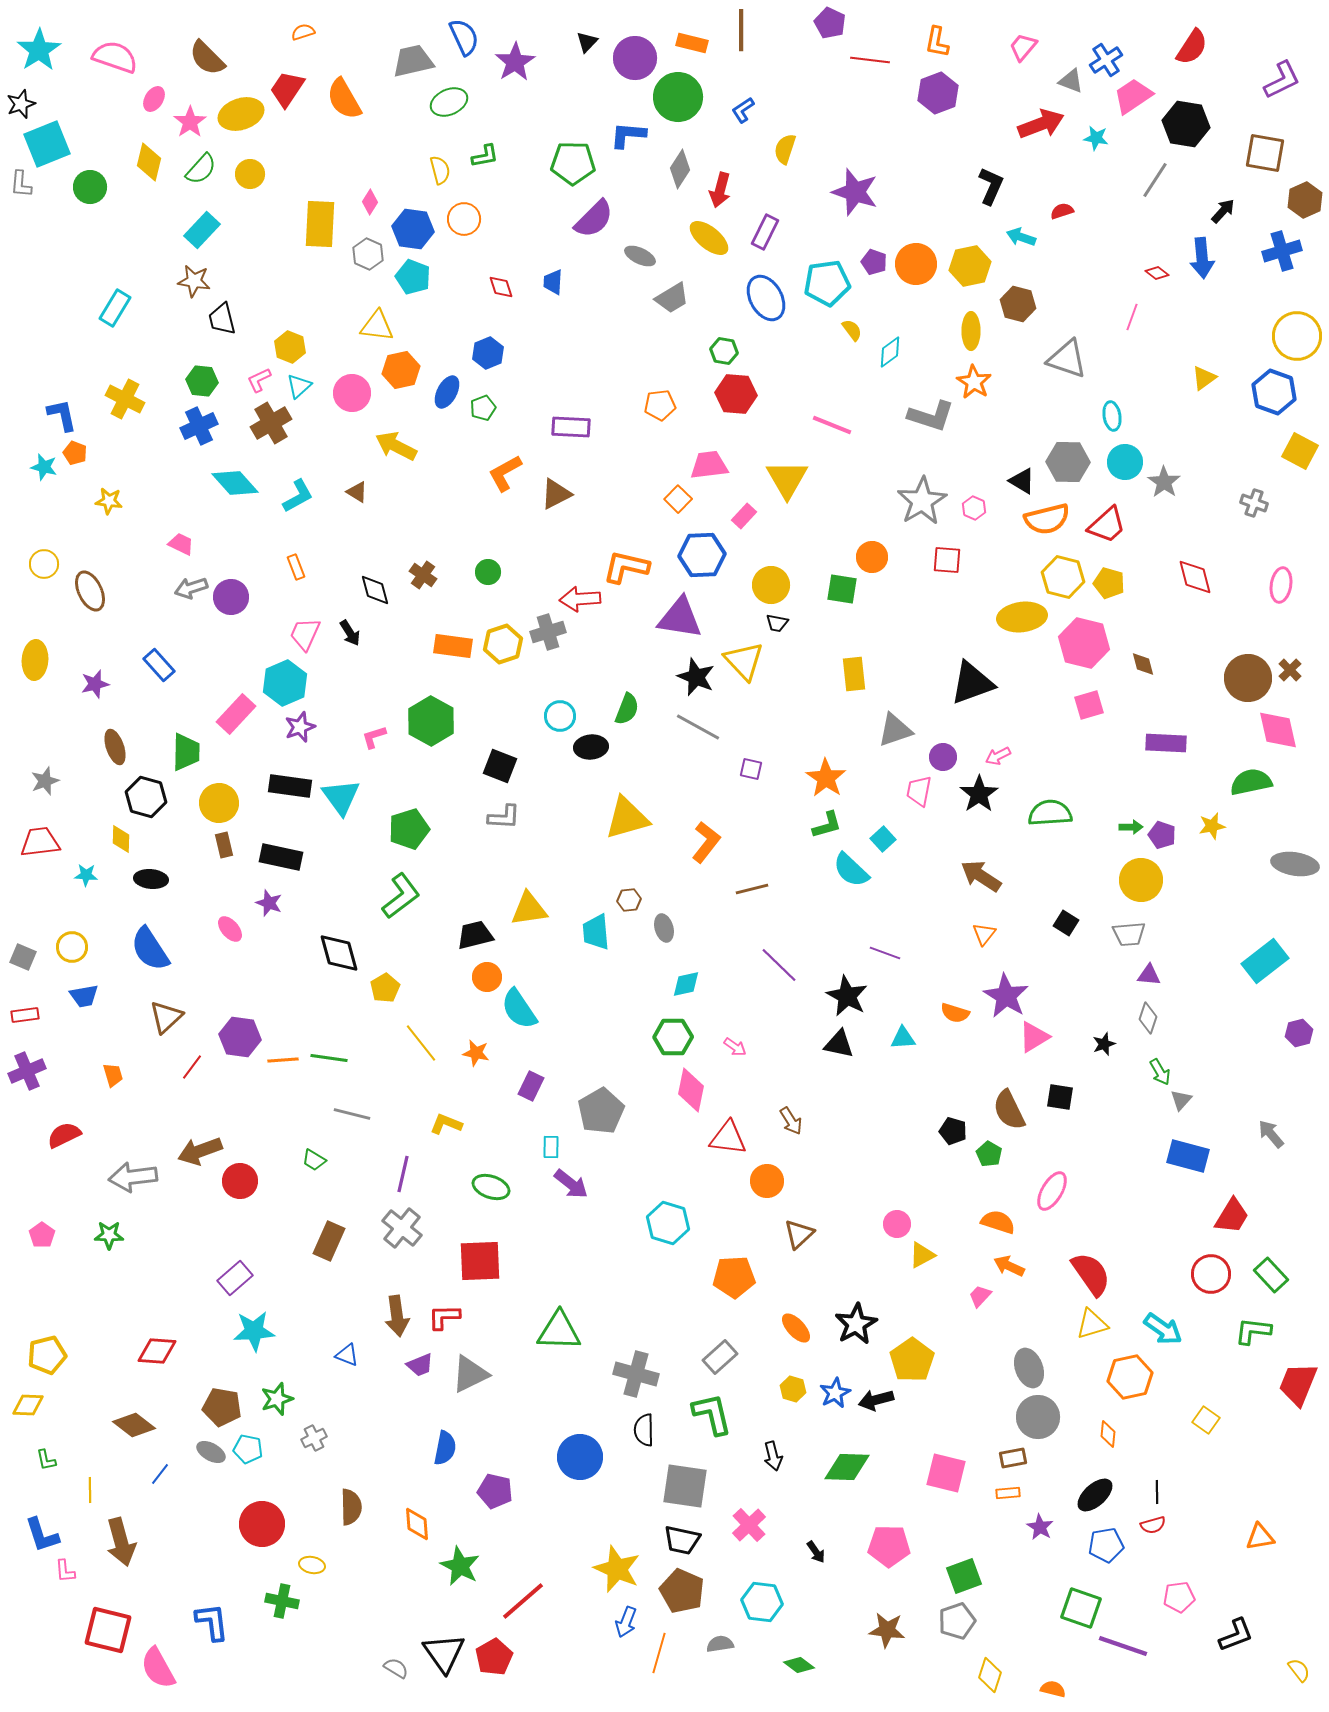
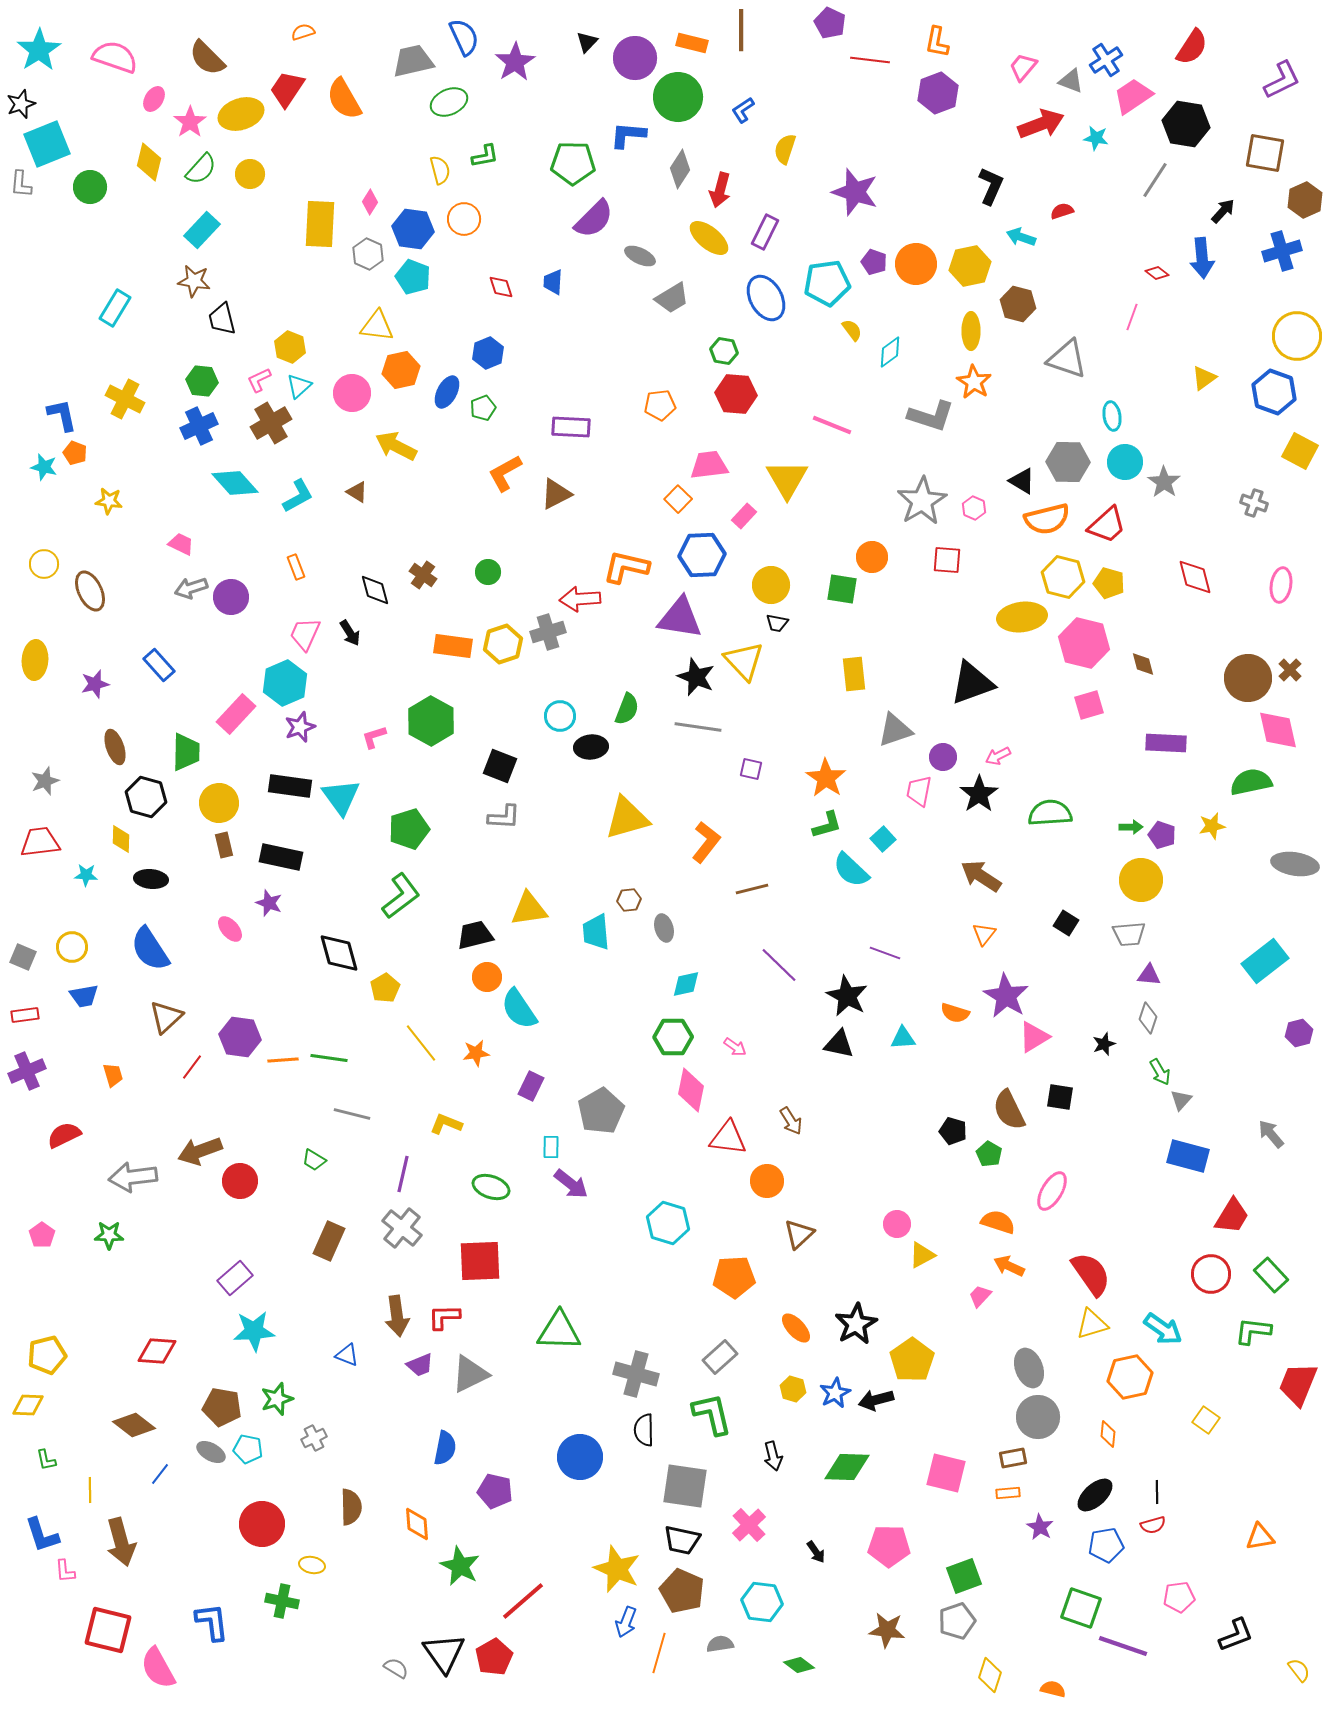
pink trapezoid at (1023, 47): moved 20 px down
gray line at (698, 727): rotated 21 degrees counterclockwise
orange star at (476, 1053): rotated 20 degrees counterclockwise
